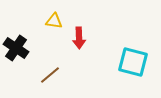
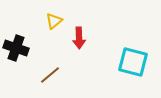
yellow triangle: rotated 48 degrees counterclockwise
black cross: rotated 15 degrees counterclockwise
